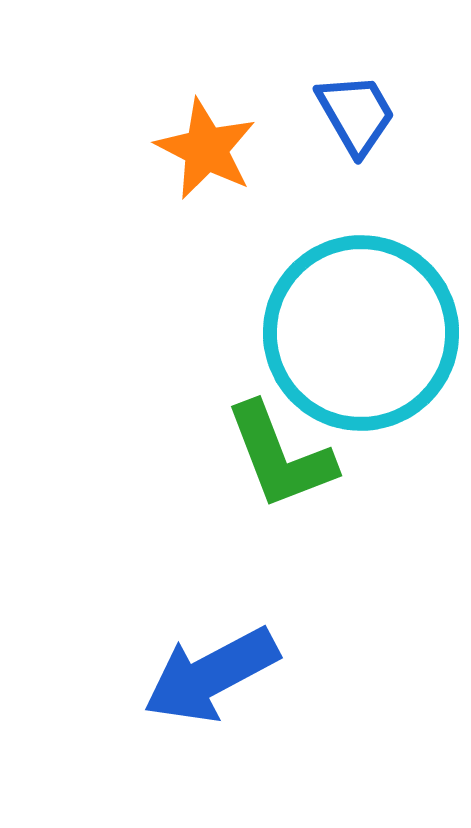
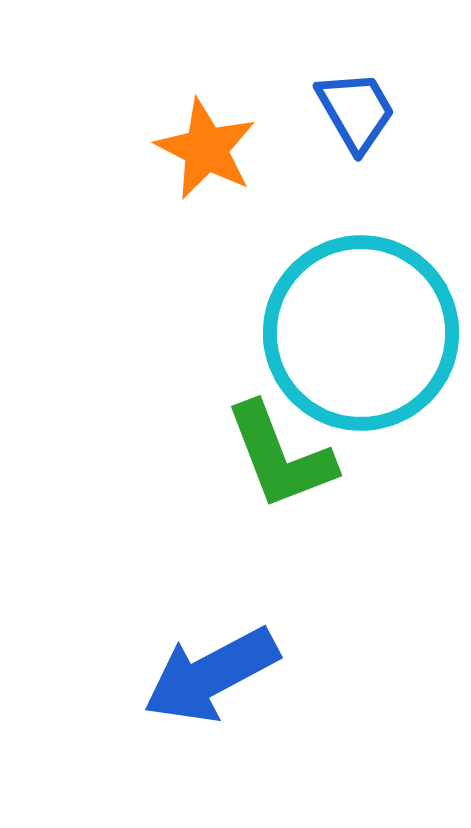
blue trapezoid: moved 3 px up
